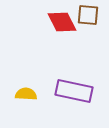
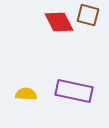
brown square: rotated 10 degrees clockwise
red diamond: moved 3 px left
